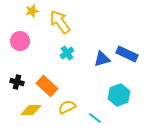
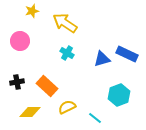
yellow arrow: moved 5 px right, 1 px down; rotated 20 degrees counterclockwise
cyan cross: rotated 24 degrees counterclockwise
black cross: rotated 24 degrees counterclockwise
yellow diamond: moved 1 px left, 2 px down
